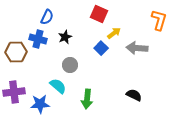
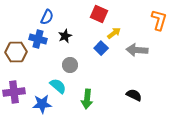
black star: moved 1 px up
gray arrow: moved 2 px down
blue star: moved 2 px right
